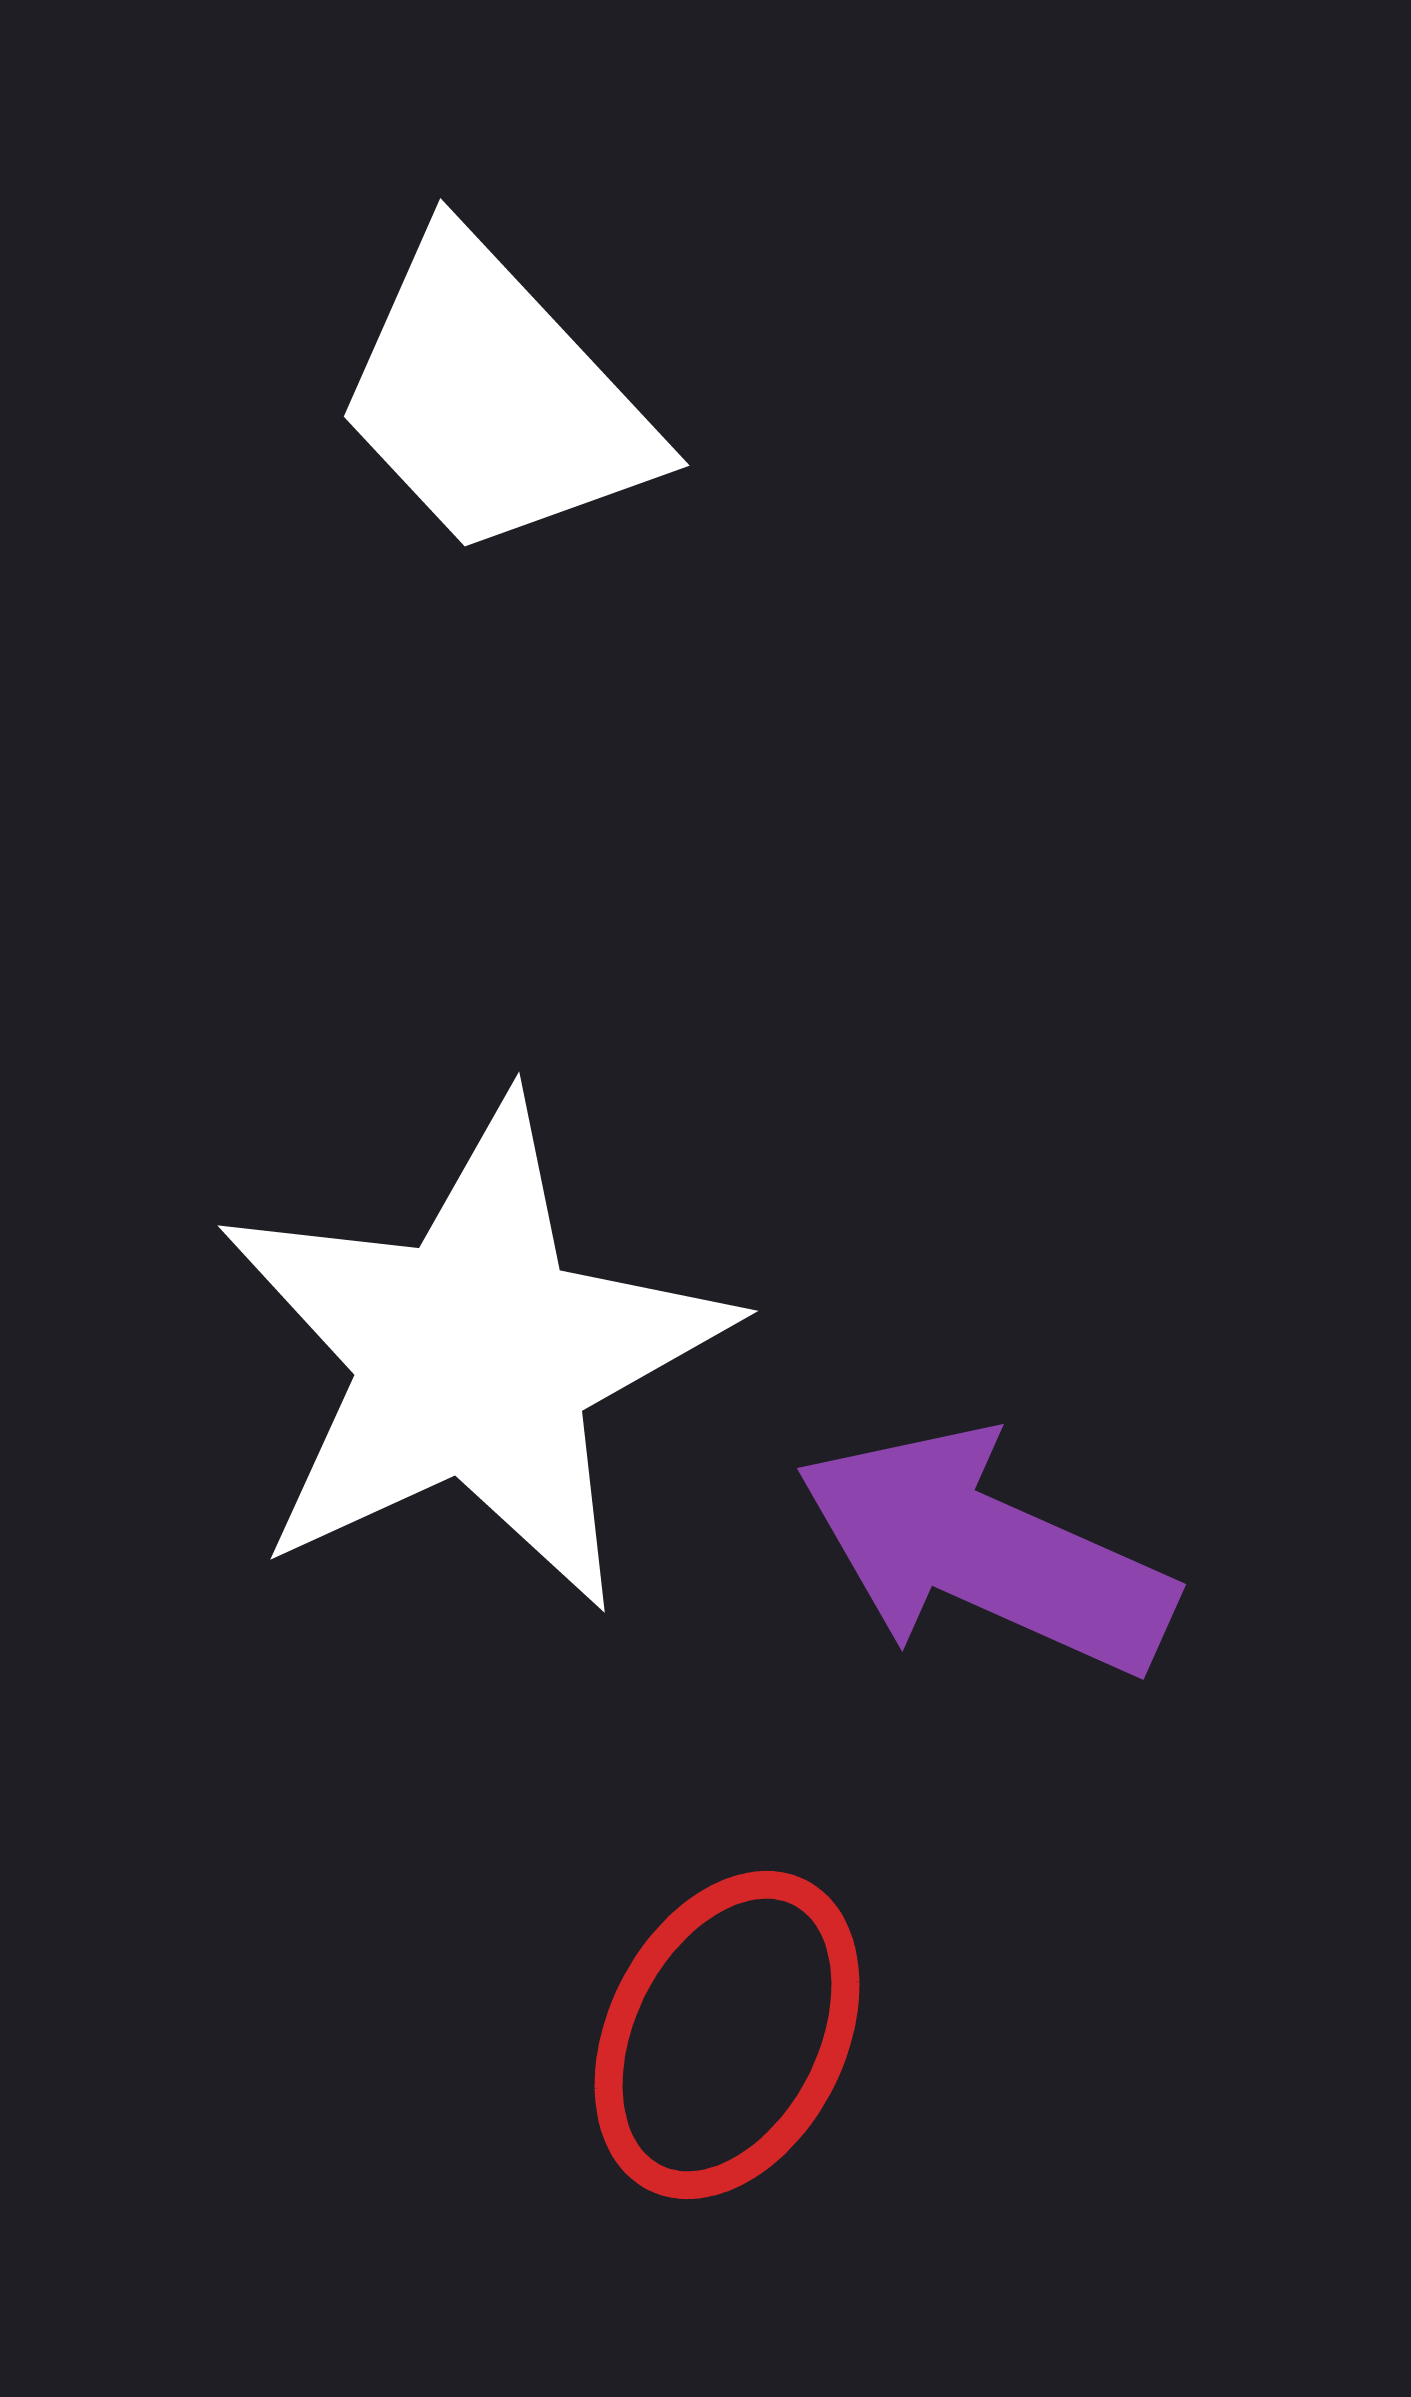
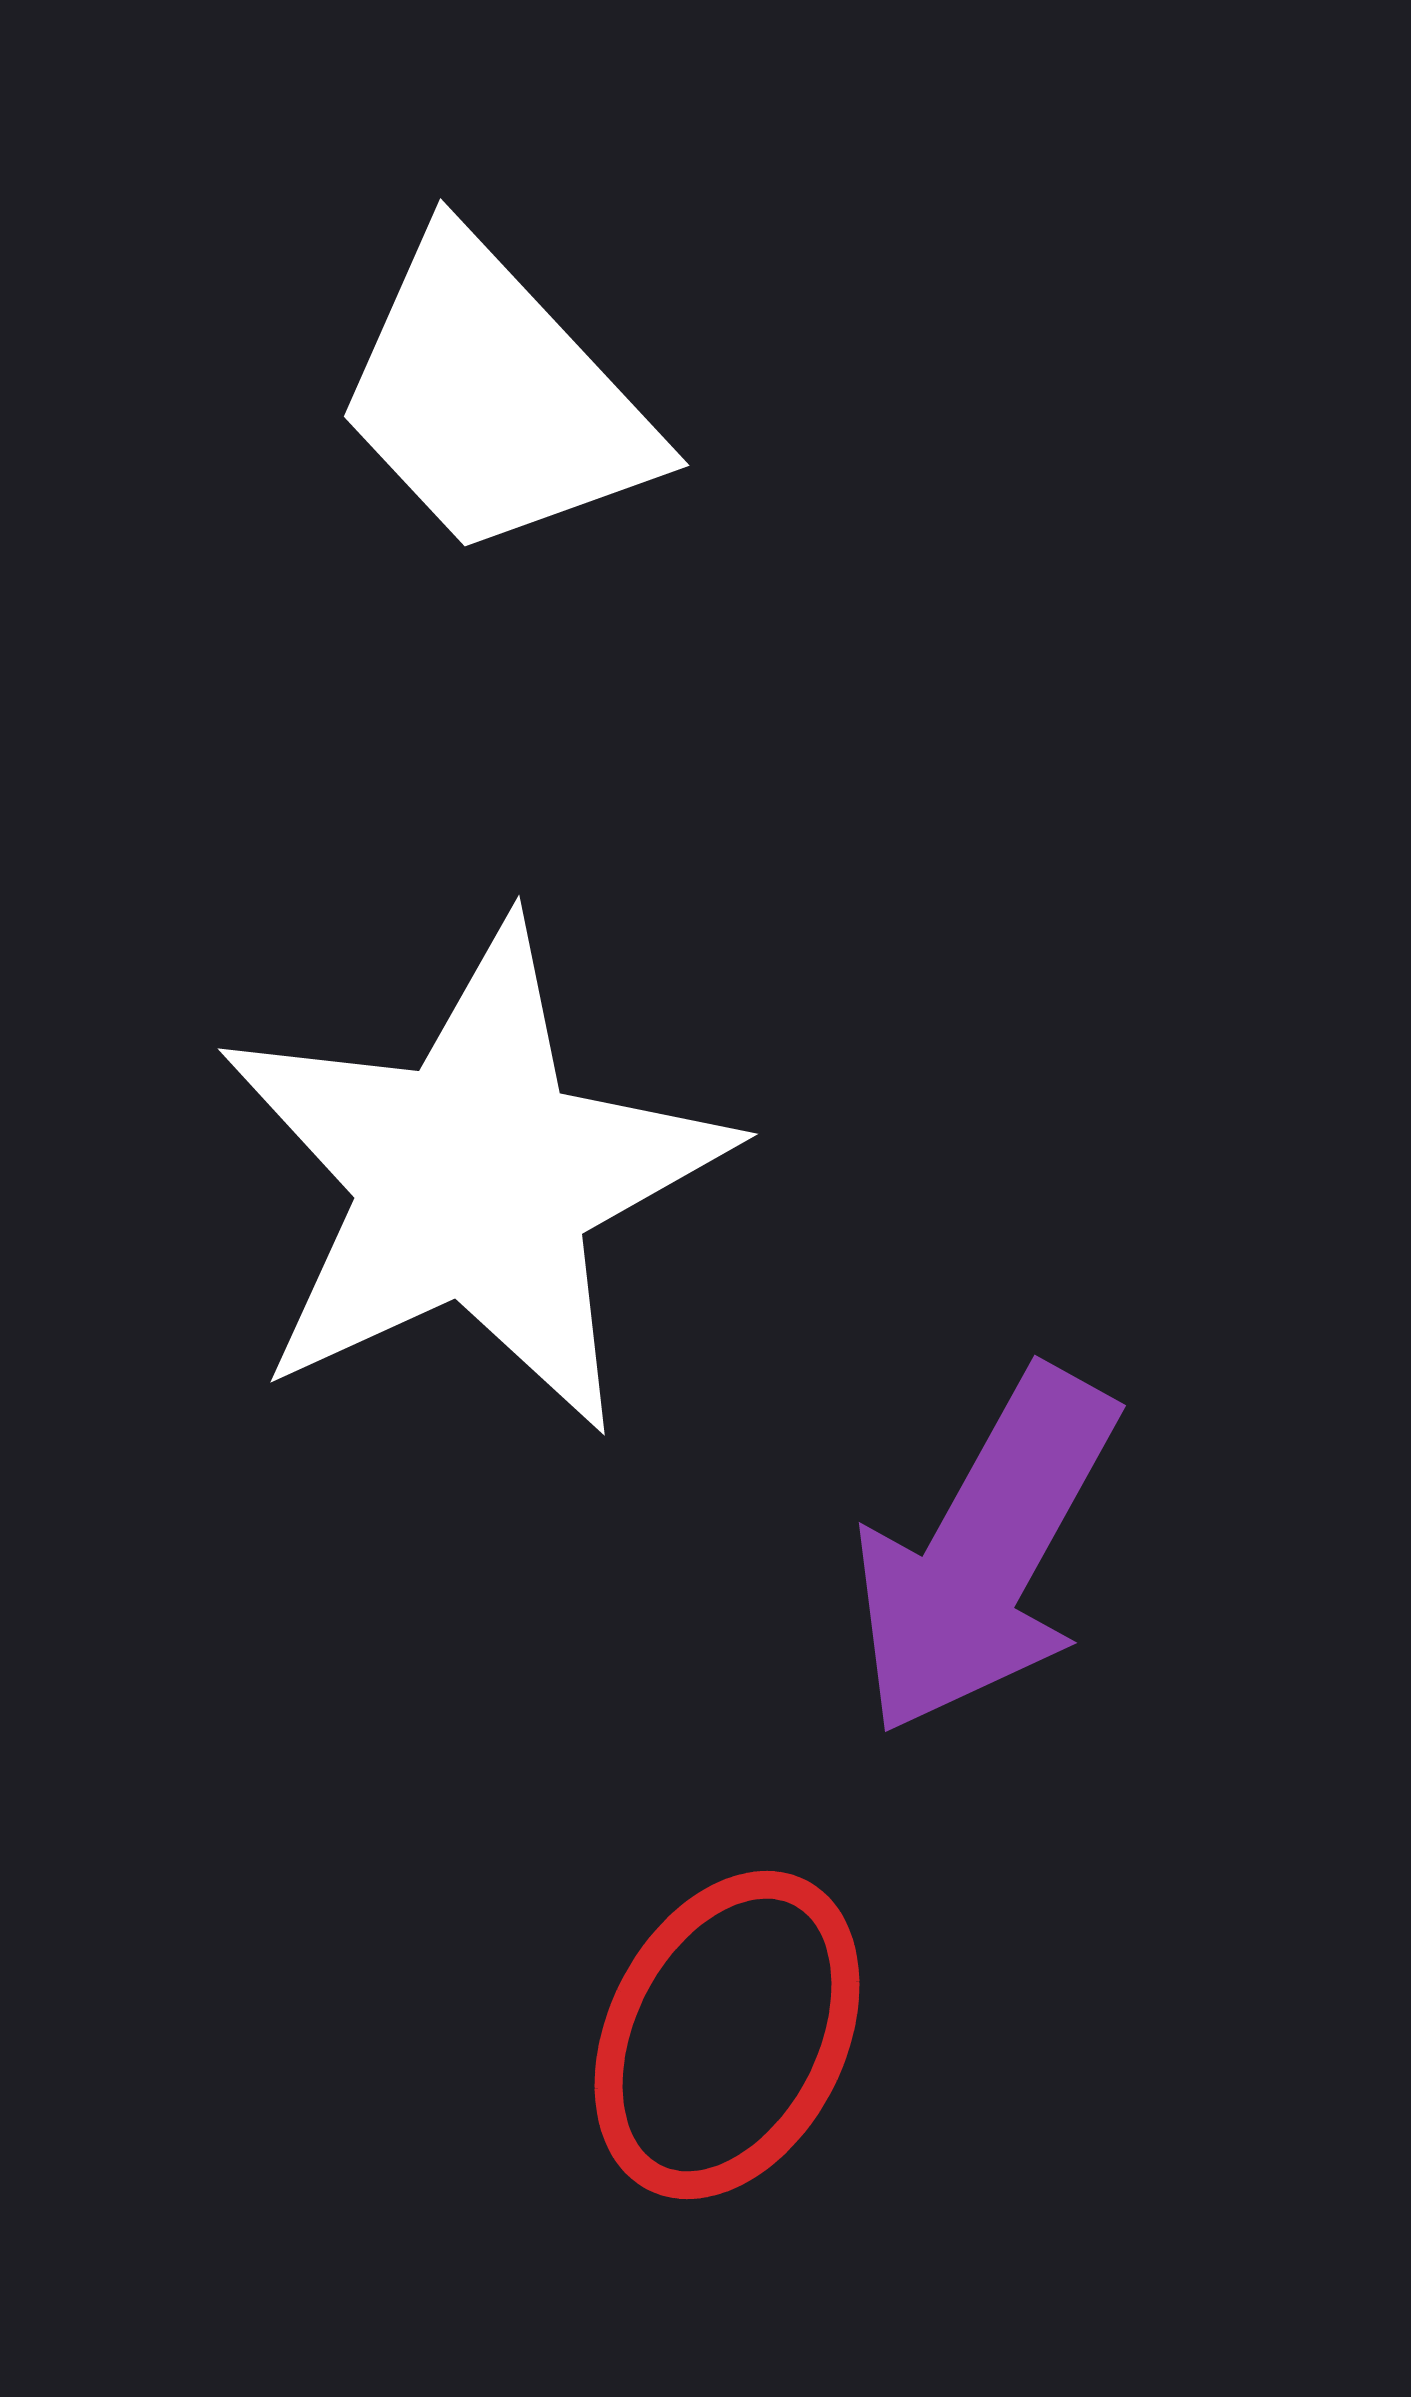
white star: moved 177 px up
purple arrow: rotated 85 degrees counterclockwise
